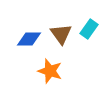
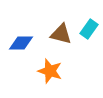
brown triangle: rotated 40 degrees counterclockwise
blue diamond: moved 8 px left, 4 px down
